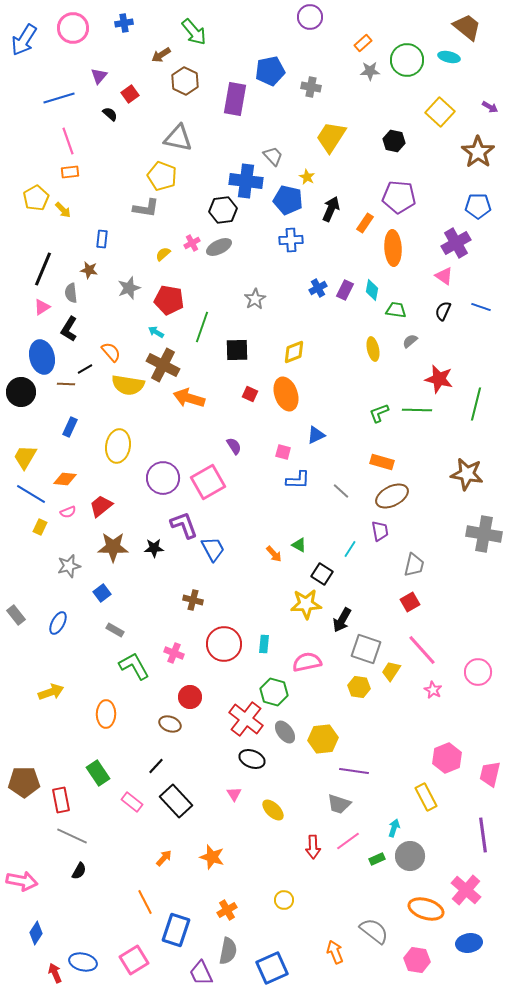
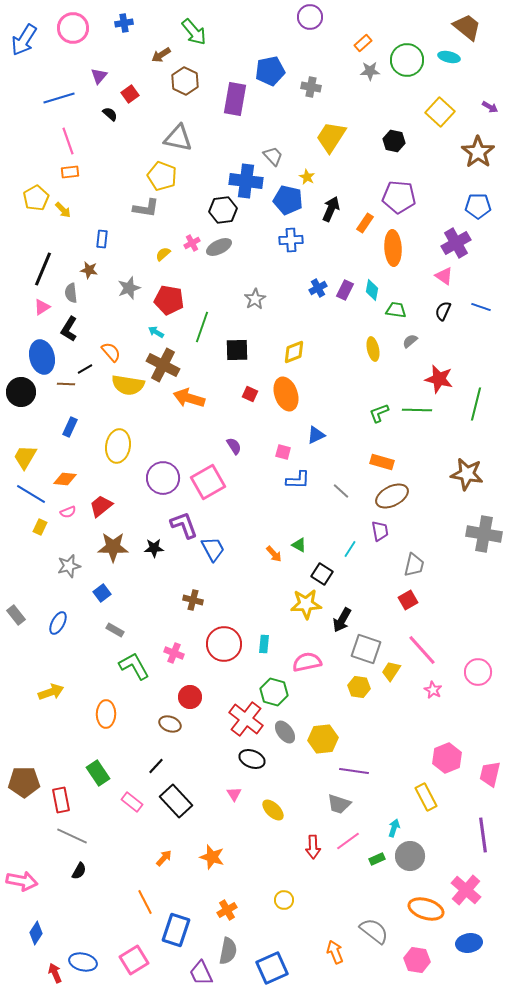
red square at (410, 602): moved 2 px left, 2 px up
